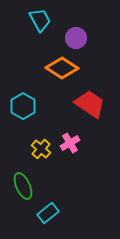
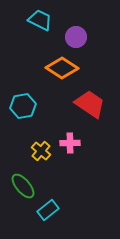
cyan trapezoid: rotated 35 degrees counterclockwise
purple circle: moved 1 px up
cyan hexagon: rotated 20 degrees clockwise
pink cross: rotated 30 degrees clockwise
yellow cross: moved 2 px down
green ellipse: rotated 16 degrees counterclockwise
cyan rectangle: moved 3 px up
